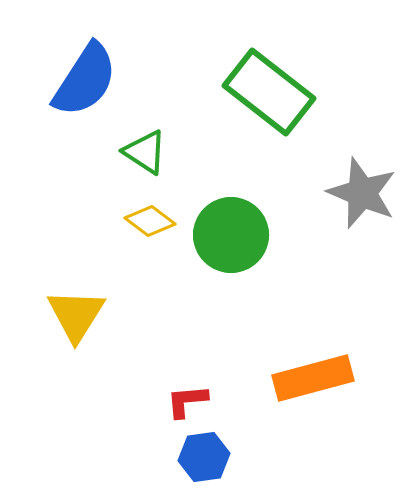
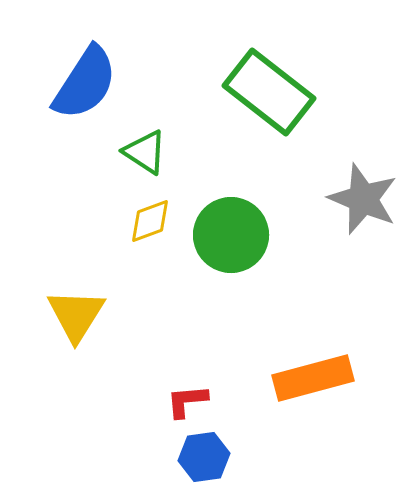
blue semicircle: moved 3 px down
gray star: moved 1 px right, 6 px down
yellow diamond: rotated 57 degrees counterclockwise
